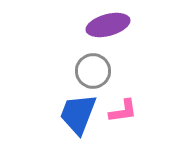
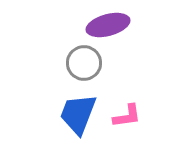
gray circle: moved 9 px left, 8 px up
pink L-shape: moved 4 px right, 5 px down
